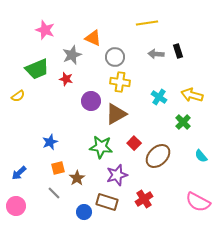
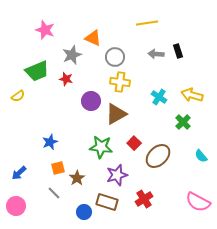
green trapezoid: moved 2 px down
